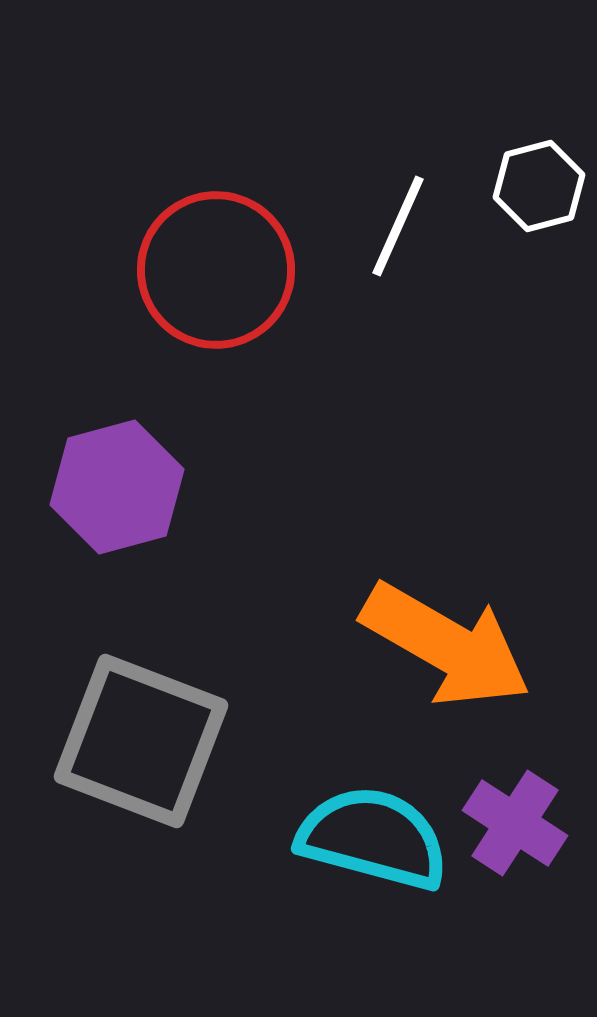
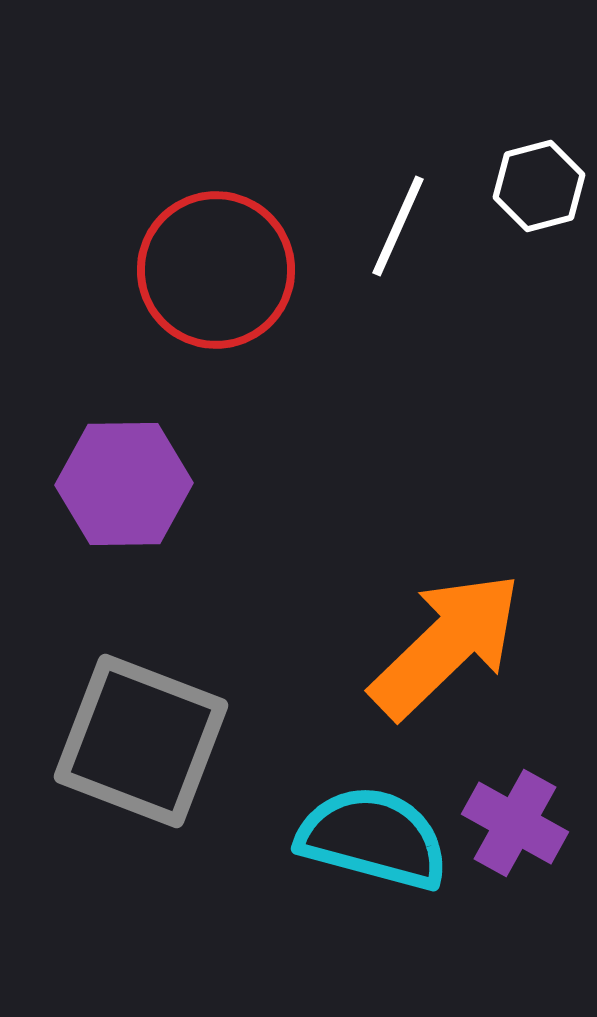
purple hexagon: moved 7 px right, 3 px up; rotated 14 degrees clockwise
orange arrow: rotated 74 degrees counterclockwise
purple cross: rotated 4 degrees counterclockwise
